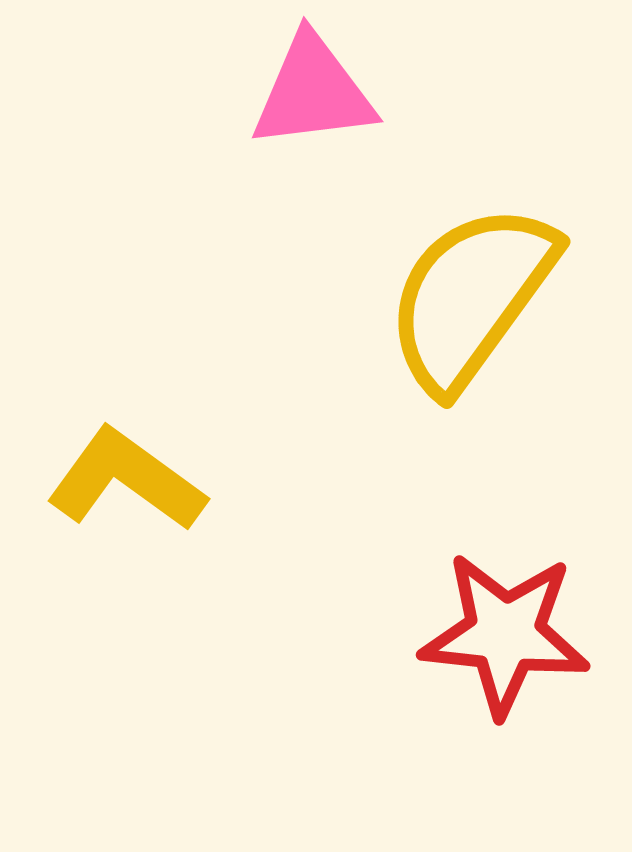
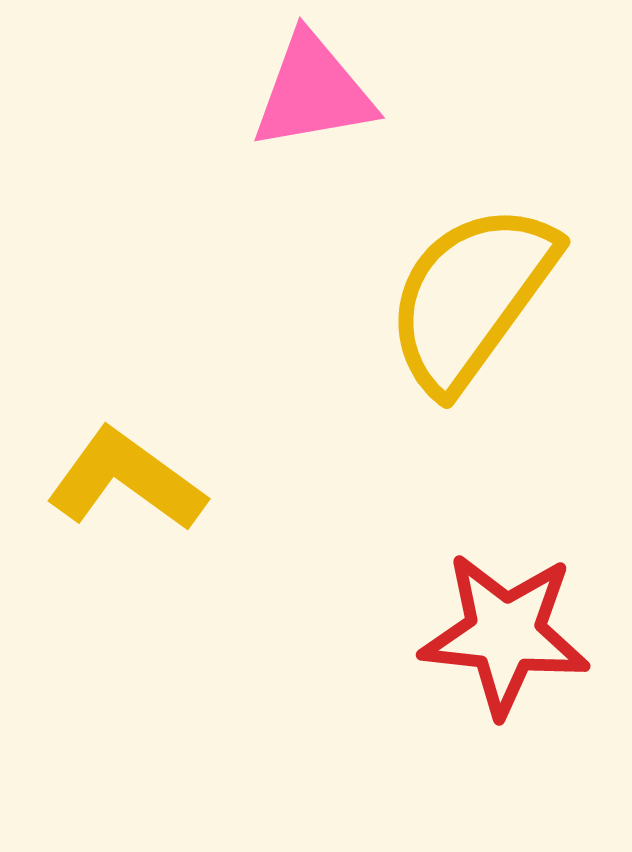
pink triangle: rotated 3 degrees counterclockwise
